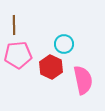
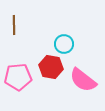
pink pentagon: moved 22 px down
red hexagon: rotated 15 degrees counterclockwise
pink semicircle: rotated 140 degrees clockwise
